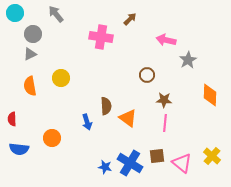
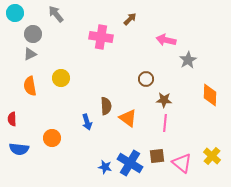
brown circle: moved 1 px left, 4 px down
